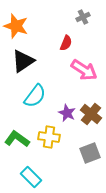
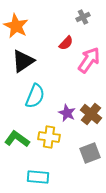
orange star: rotated 10 degrees clockwise
red semicircle: rotated 21 degrees clockwise
pink arrow: moved 5 px right, 10 px up; rotated 88 degrees counterclockwise
cyan semicircle: rotated 15 degrees counterclockwise
cyan rectangle: moved 7 px right; rotated 40 degrees counterclockwise
